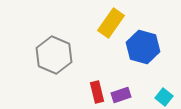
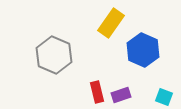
blue hexagon: moved 3 px down; rotated 8 degrees clockwise
cyan square: rotated 18 degrees counterclockwise
